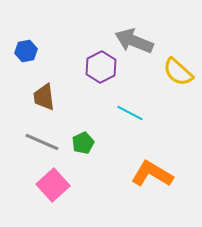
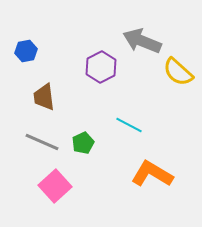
gray arrow: moved 8 px right
cyan line: moved 1 px left, 12 px down
pink square: moved 2 px right, 1 px down
